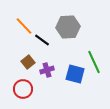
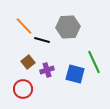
black line: rotated 21 degrees counterclockwise
